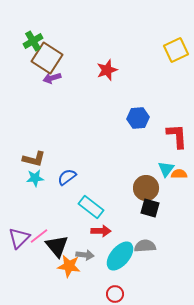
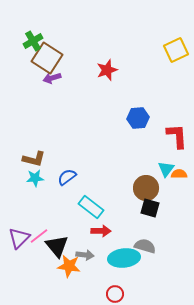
gray semicircle: rotated 20 degrees clockwise
cyan ellipse: moved 4 px right, 2 px down; rotated 44 degrees clockwise
